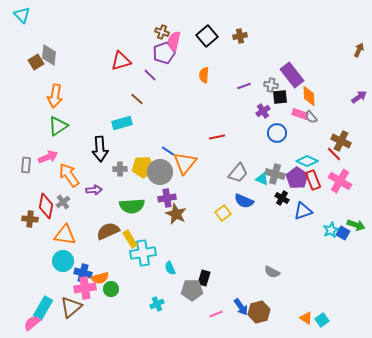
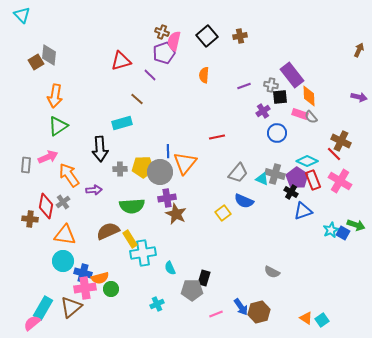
purple arrow at (359, 97): rotated 49 degrees clockwise
blue line at (168, 151): rotated 56 degrees clockwise
black cross at (282, 198): moved 9 px right, 6 px up
